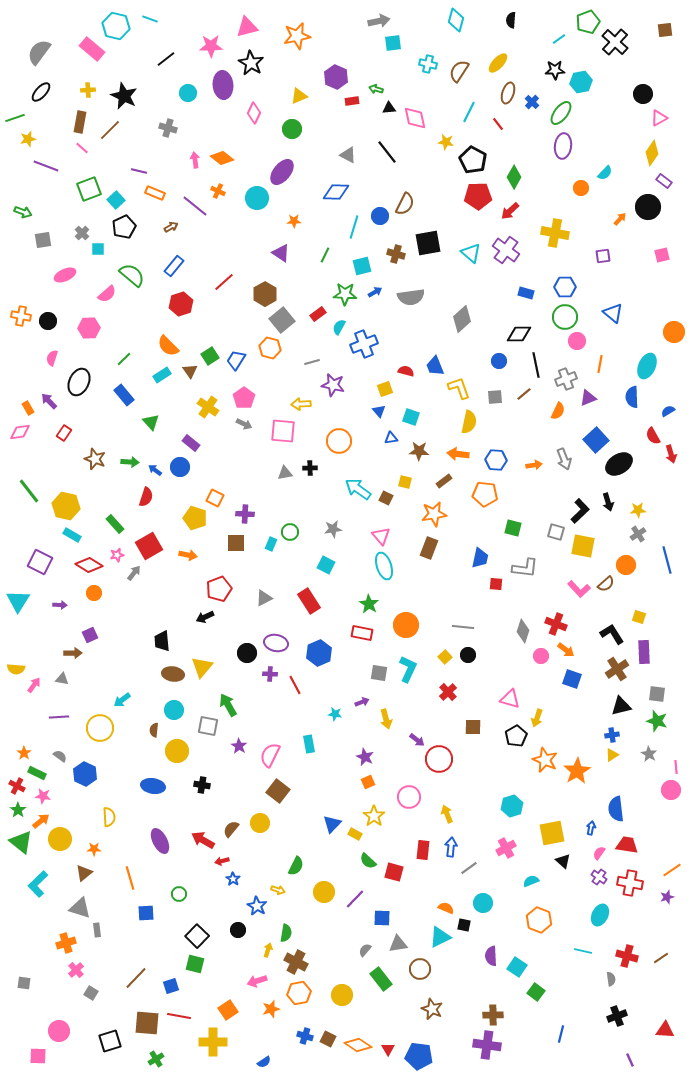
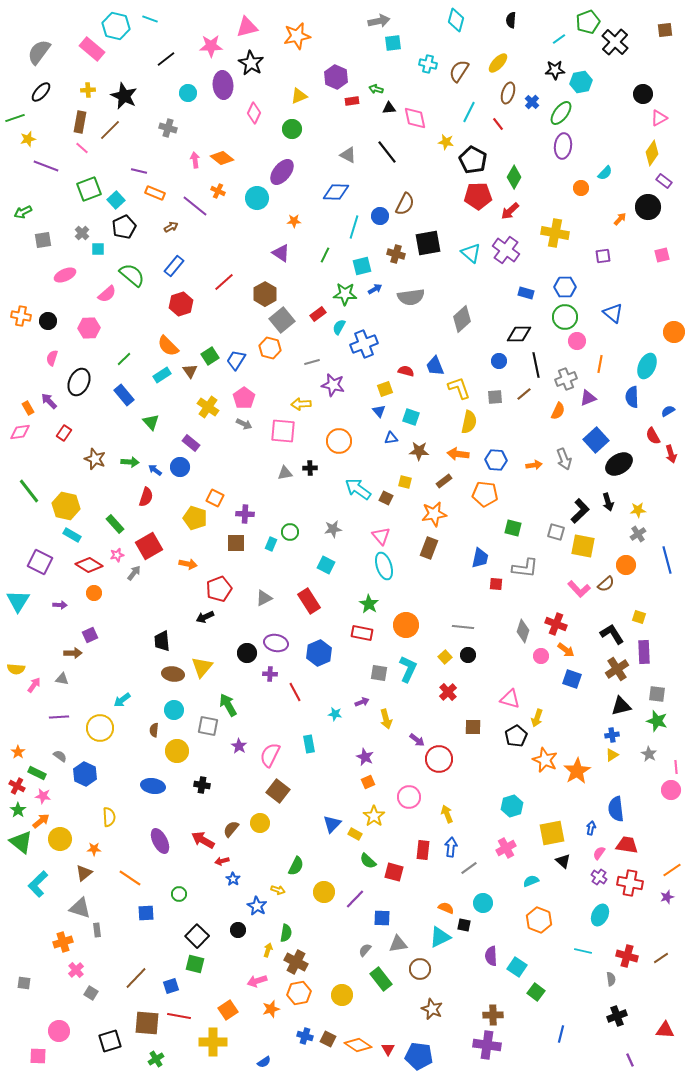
green arrow at (23, 212): rotated 132 degrees clockwise
blue arrow at (375, 292): moved 3 px up
orange arrow at (188, 555): moved 9 px down
red line at (295, 685): moved 7 px down
orange star at (24, 753): moved 6 px left, 1 px up
orange line at (130, 878): rotated 40 degrees counterclockwise
orange cross at (66, 943): moved 3 px left, 1 px up
